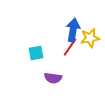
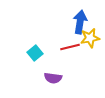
blue arrow: moved 7 px right, 8 px up
red line: rotated 42 degrees clockwise
cyan square: moved 1 px left; rotated 28 degrees counterclockwise
